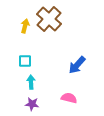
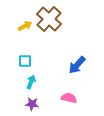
yellow arrow: rotated 48 degrees clockwise
cyan arrow: rotated 24 degrees clockwise
